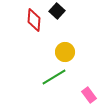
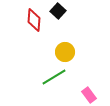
black square: moved 1 px right
